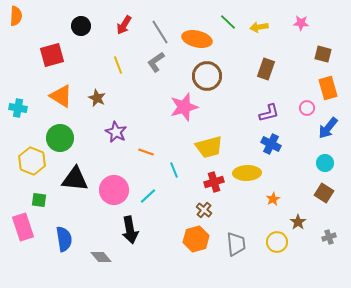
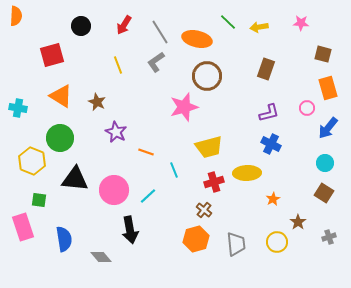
brown star at (97, 98): moved 4 px down
